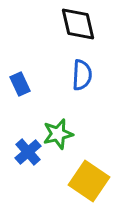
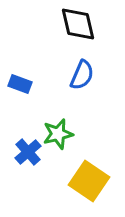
blue semicircle: rotated 20 degrees clockwise
blue rectangle: rotated 45 degrees counterclockwise
